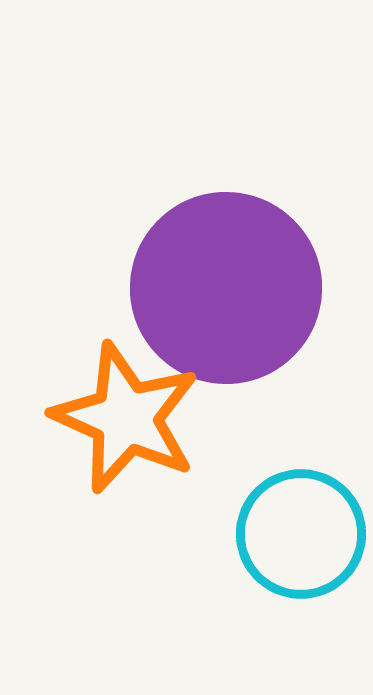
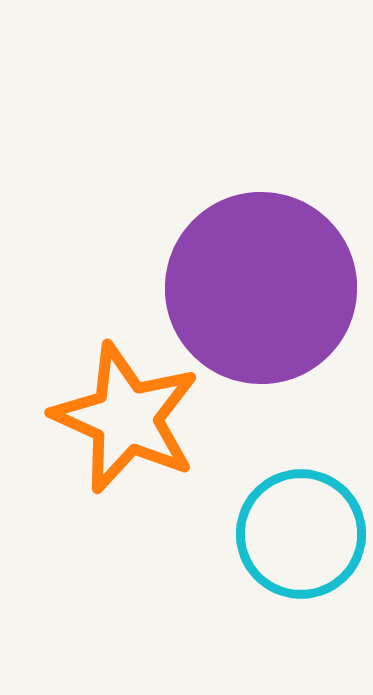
purple circle: moved 35 px right
